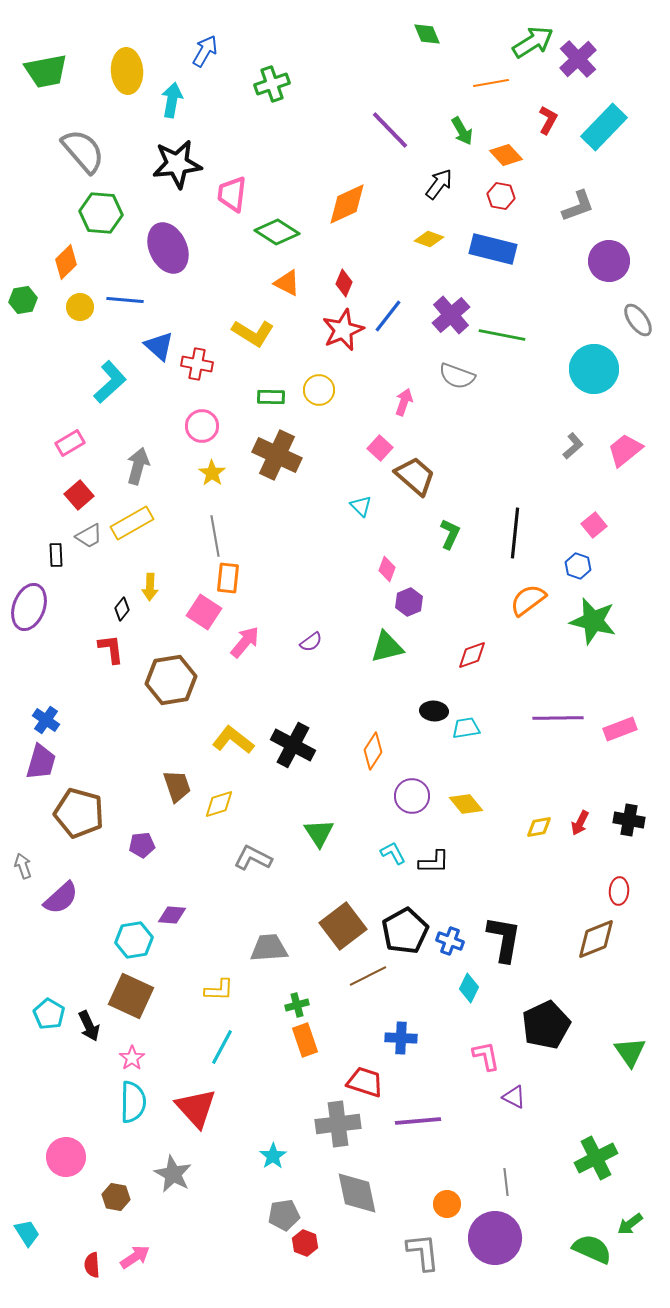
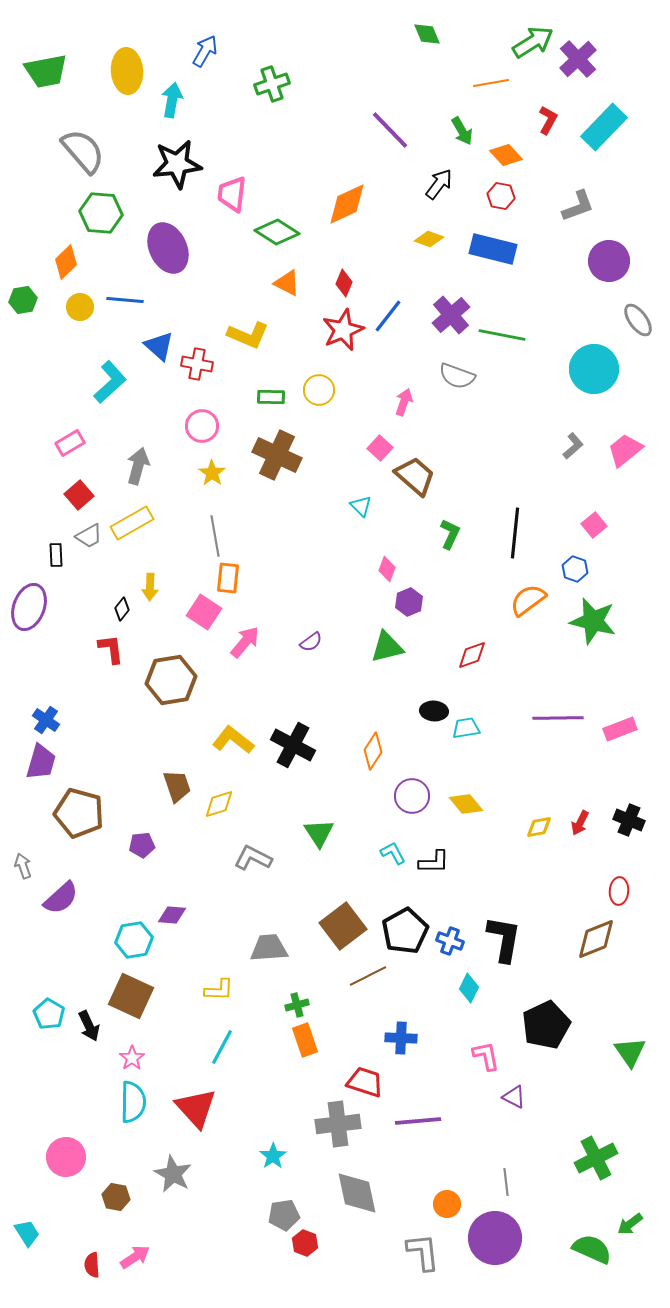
yellow L-shape at (253, 333): moved 5 px left, 2 px down; rotated 9 degrees counterclockwise
blue hexagon at (578, 566): moved 3 px left, 3 px down
black cross at (629, 820): rotated 12 degrees clockwise
